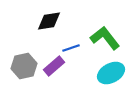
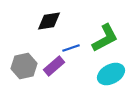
green L-shape: rotated 100 degrees clockwise
cyan ellipse: moved 1 px down
